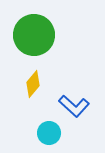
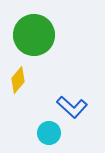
yellow diamond: moved 15 px left, 4 px up
blue L-shape: moved 2 px left, 1 px down
